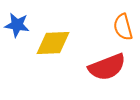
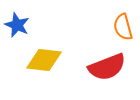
blue star: rotated 15 degrees clockwise
yellow diamond: moved 9 px left, 17 px down; rotated 9 degrees clockwise
